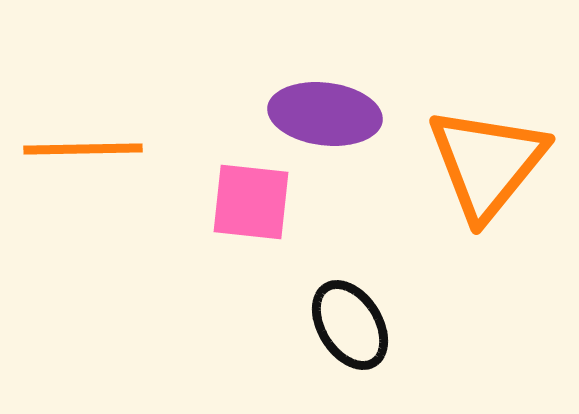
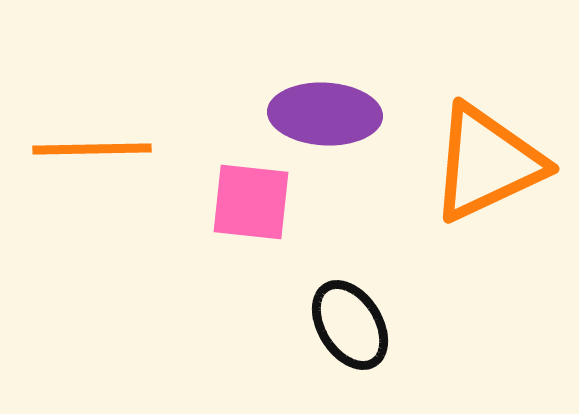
purple ellipse: rotated 4 degrees counterclockwise
orange line: moved 9 px right
orange triangle: rotated 26 degrees clockwise
